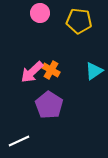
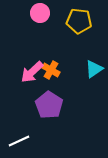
cyan triangle: moved 2 px up
